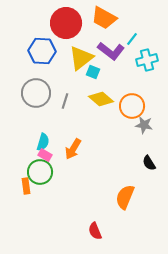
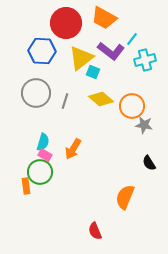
cyan cross: moved 2 px left
